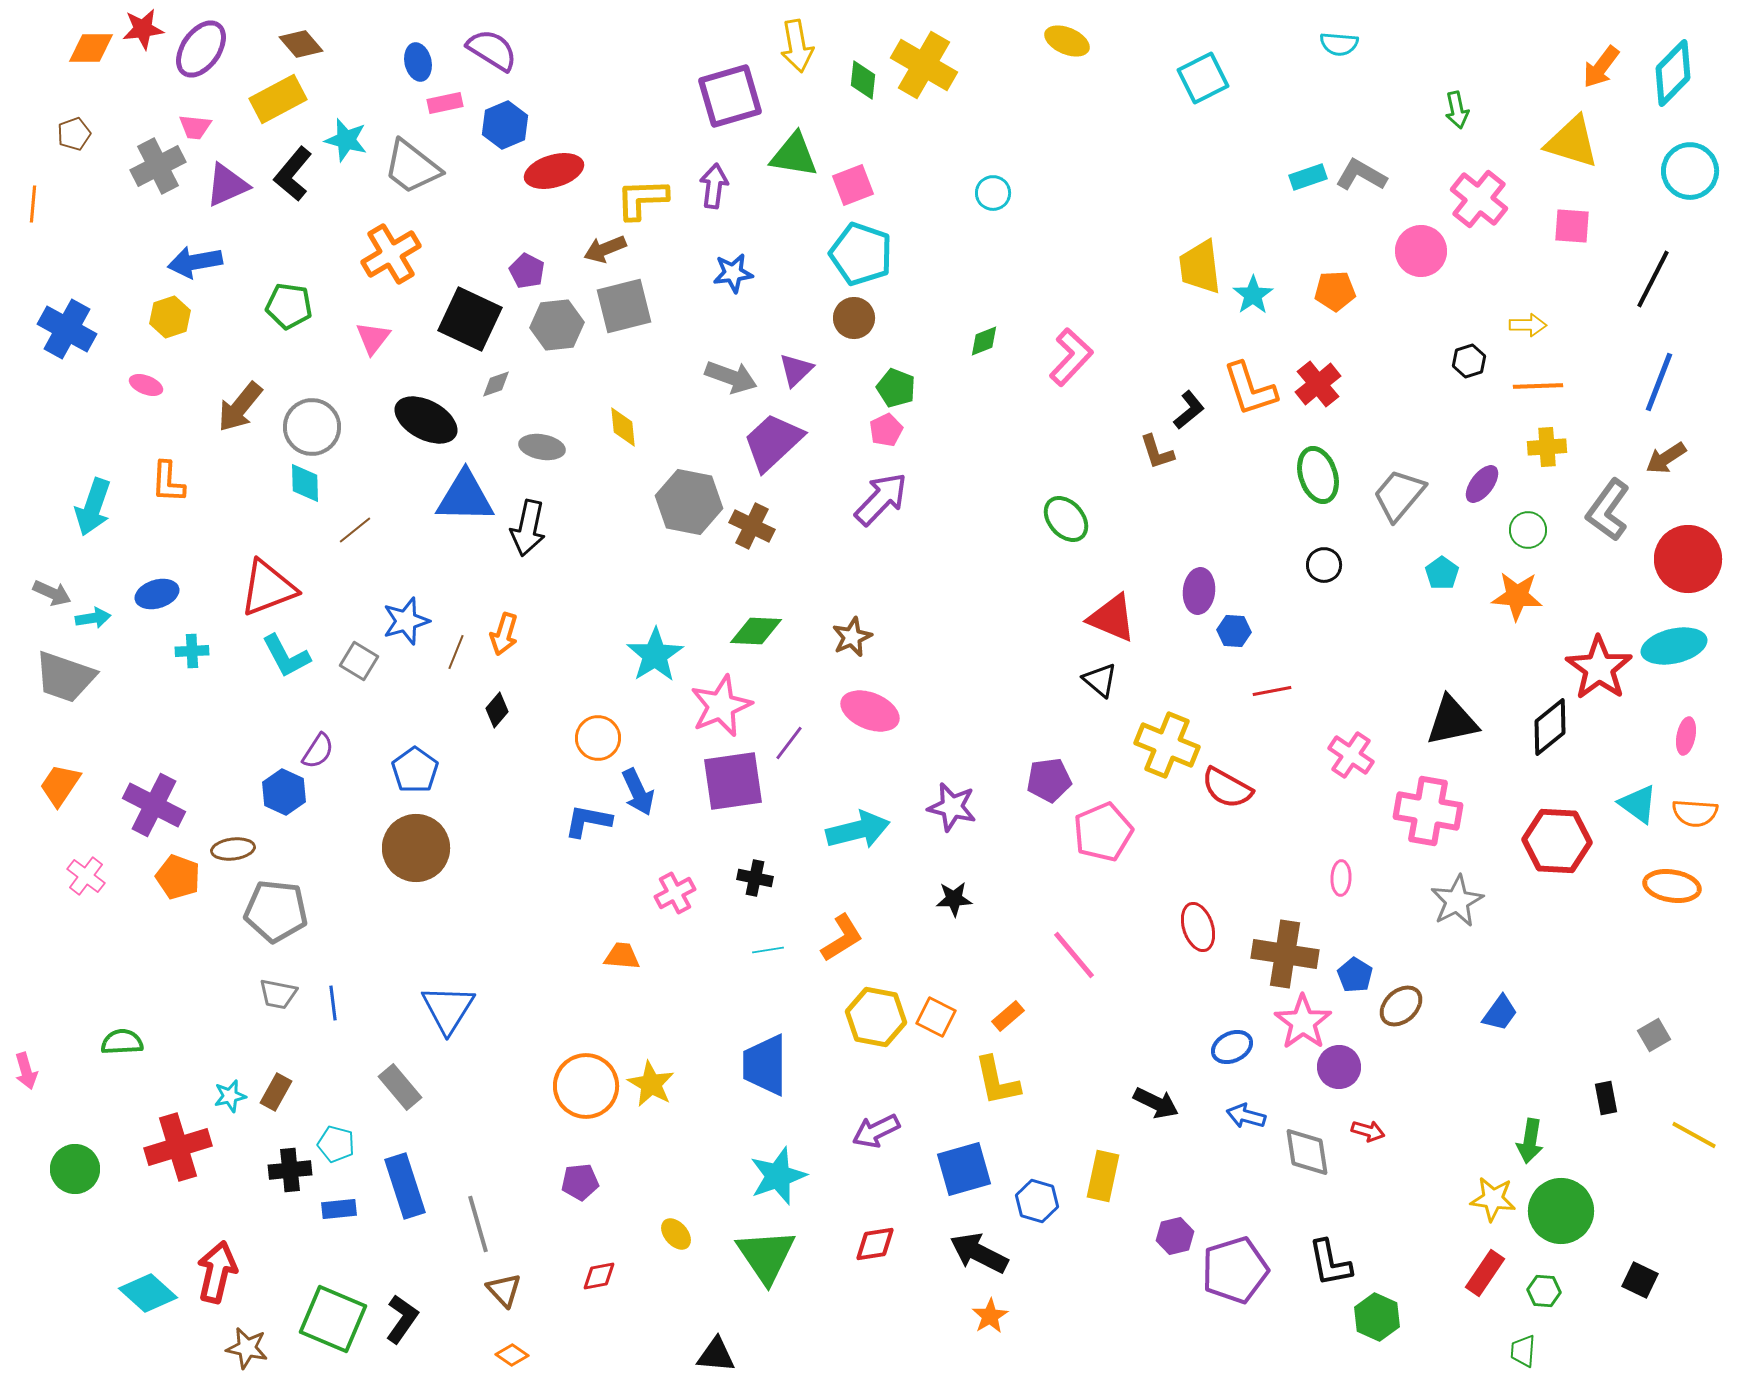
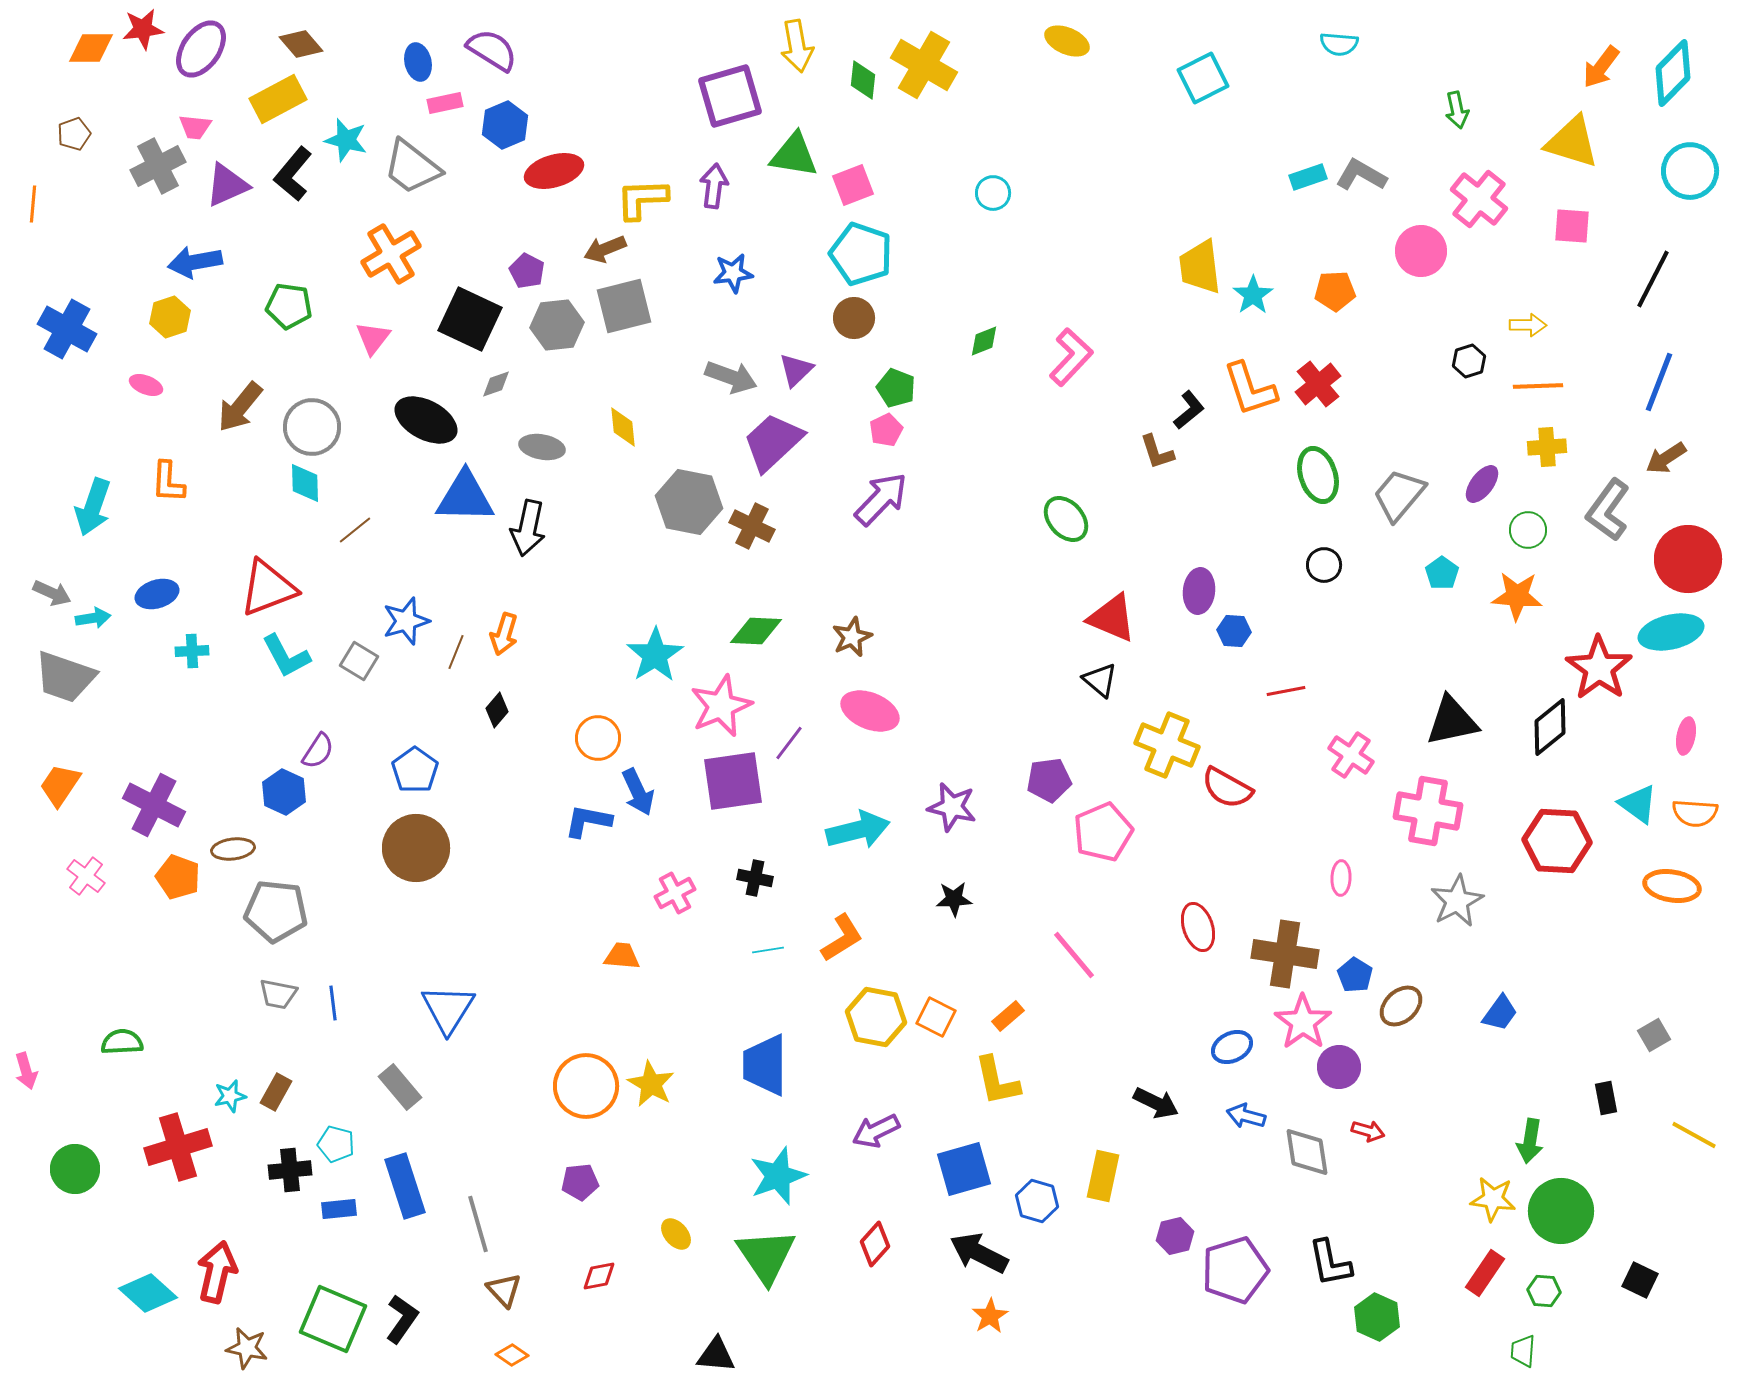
cyan ellipse at (1674, 646): moved 3 px left, 14 px up
red line at (1272, 691): moved 14 px right
red diamond at (875, 1244): rotated 39 degrees counterclockwise
